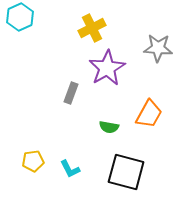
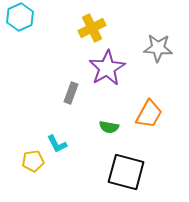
cyan L-shape: moved 13 px left, 25 px up
